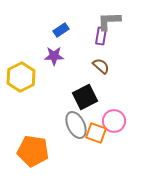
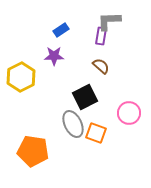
pink circle: moved 15 px right, 8 px up
gray ellipse: moved 3 px left, 1 px up
